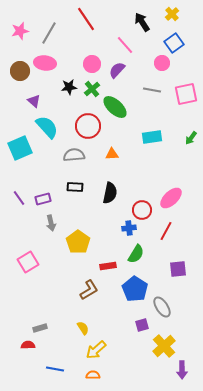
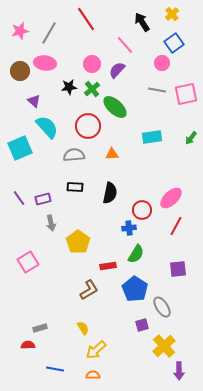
gray line at (152, 90): moved 5 px right
red line at (166, 231): moved 10 px right, 5 px up
purple arrow at (182, 370): moved 3 px left, 1 px down
